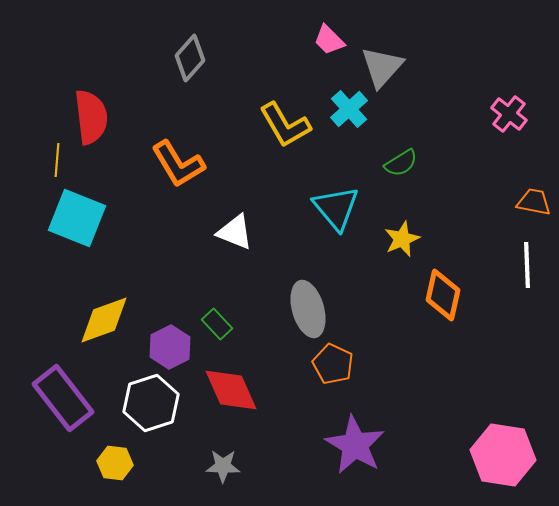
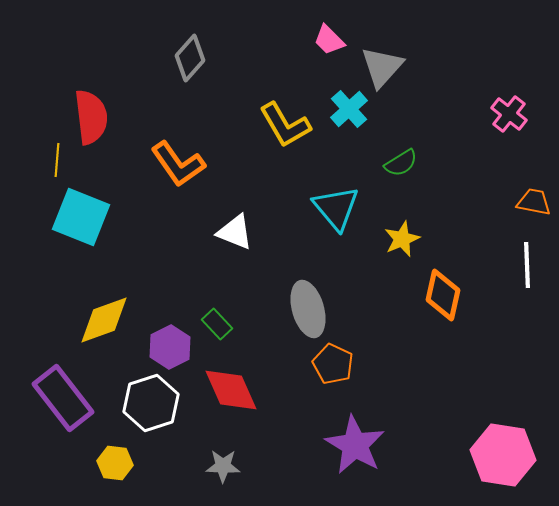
orange L-shape: rotated 4 degrees counterclockwise
cyan square: moved 4 px right, 1 px up
